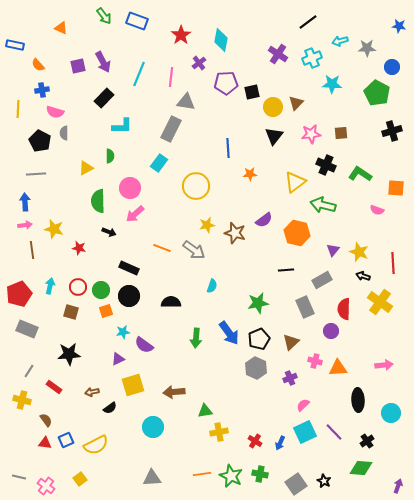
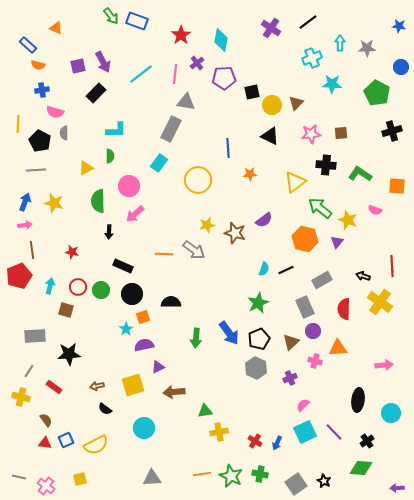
green arrow at (104, 16): moved 7 px right
orange triangle at (61, 28): moved 5 px left
cyan arrow at (340, 41): moved 2 px down; rotated 105 degrees clockwise
blue rectangle at (15, 45): moved 13 px right; rotated 30 degrees clockwise
purple cross at (278, 54): moved 7 px left, 26 px up
purple cross at (199, 63): moved 2 px left
orange semicircle at (38, 65): rotated 32 degrees counterclockwise
blue circle at (392, 67): moved 9 px right
cyan line at (139, 74): moved 2 px right; rotated 30 degrees clockwise
pink line at (171, 77): moved 4 px right, 3 px up
purple pentagon at (226, 83): moved 2 px left, 5 px up
black rectangle at (104, 98): moved 8 px left, 5 px up
yellow circle at (273, 107): moved 1 px left, 2 px up
yellow line at (18, 109): moved 15 px down
cyan L-shape at (122, 126): moved 6 px left, 4 px down
black triangle at (274, 136): moved 4 px left; rotated 42 degrees counterclockwise
black cross at (326, 165): rotated 18 degrees counterclockwise
gray line at (36, 174): moved 4 px up
yellow circle at (196, 186): moved 2 px right, 6 px up
pink circle at (130, 188): moved 1 px left, 2 px up
orange square at (396, 188): moved 1 px right, 2 px up
blue arrow at (25, 202): rotated 24 degrees clockwise
green arrow at (323, 205): moved 3 px left, 3 px down; rotated 25 degrees clockwise
pink semicircle at (377, 210): moved 2 px left
yellow star at (54, 229): moved 26 px up
black arrow at (109, 232): rotated 72 degrees clockwise
orange hexagon at (297, 233): moved 8 px right, 6 px down
red star at (79, 248): moved 7 px left, 4 px down
orange line at (162, 248): moved 2 px right, 6 px down; rotated 18 degrees counterclockwise
purple triangle at (333, 250): moved 4 px right, 8 px up
yellow star at (359, 252): moved 11 px left, 32 px up
red line at (393, 263): moved 1 px left, 3 px down
black rectangle at (129, 268): moved 6 px left, 2 px up
black line at (286, 270): rotated 21 degrees counterclockwise
cyan semicircle at (212, 286): moved 52 px right, 17 px up
red pentagon at (19, 294): moved 18 px up
black circle at (129, 296): moved 3 px right, 2 px up
green star at (258, 303): rotated 15 degrees counterclockwise
orange square at (106, 311): moved 37 px right, 6 px down
brown square at (71, 312): moved 5 px left, 2 px up
gray rectangle at (27, 329): moved 8 px right, 7 px down; rotated 25 degrees counterclockwise
purple circle at (331, 331): moved 18 px left
cyan star at (123, 332): moved 3 px right, 3 px up; rotated 24 degrees counterclockwise
purple semicircle at (144, 345): rotated 132 degrees clockwise
purple triangle at (118, 359): moved 40 px right, 8 px down
orange triangle at (338, 368): moved 20 px up
brown arrow at (92, 392): moved 5 px right, 6 px up
yellow cross at (22, 400): moved 1 px left, 3 px up
black ellipse at (358, 400): rotated 10 degrees clockwise
black semicircle at (110, 408): moved 5 px left, 1 px down; rotated 72 degrees clockwise
cyan circle at (153, 427): moved 9 px left, 1 px down
blue arrow at (280, 443): moved 3 px left
yellow square at (80, 479): rotated 24 degrees clockwise
purple arrow at (398, 486): moved 1 px left, 2 px down; rotated 112 degrees counterclockwise
